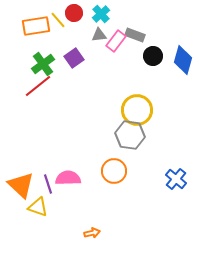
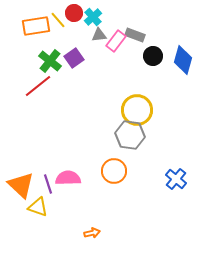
cyan cross: moved 8 px left, 3 px down
green cross: moved 7 px right, 3 px up; rotated 15 degrees counterclockwise
